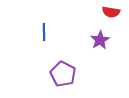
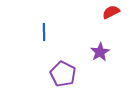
red semicircle: rotated 144 degrees clockwise
purple star: moved 12 px down
